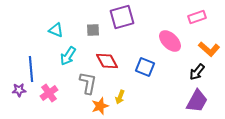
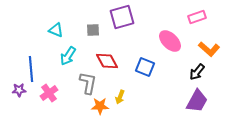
orange star: rotated 18 degrees clockwise
